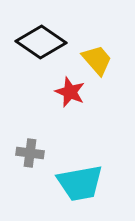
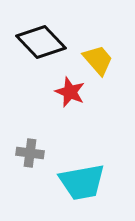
black diamond: rotated 12 degrees clockwise
yellow trapezoid: moved 1 px right
cyan trapezoid: moved 2 px right, 1 px up
